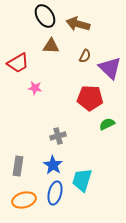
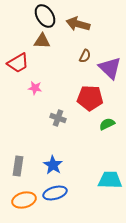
brown triangle: moved 9 px left, 5 px up
gray cross: moved 18 px up; rotated 35 degrees clockwise
cyan trapezoid: moved 28 px right; rotated 75 degrees clockwise
blue ellipse: rotated 60 degrees clockwise
